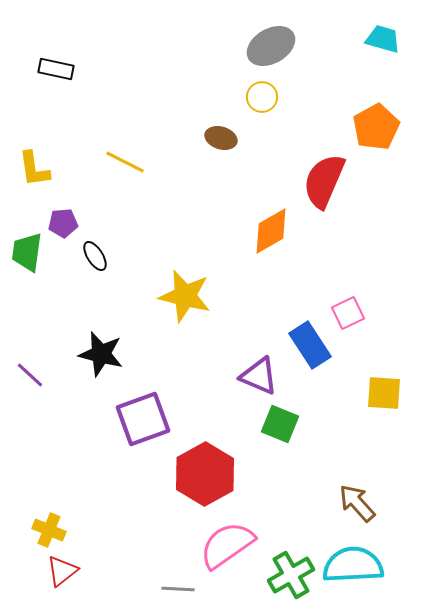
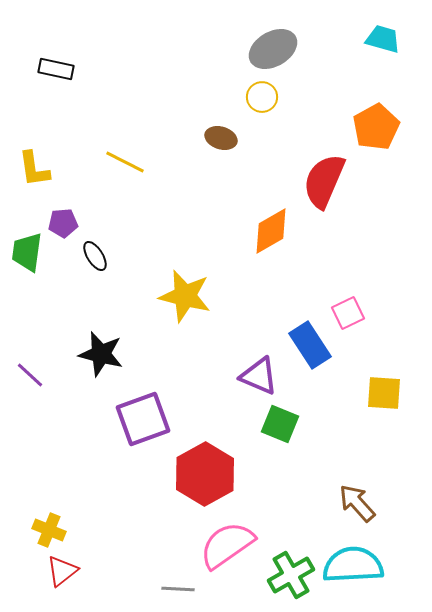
gray ellipse: moved 2 px right, 3 px down
